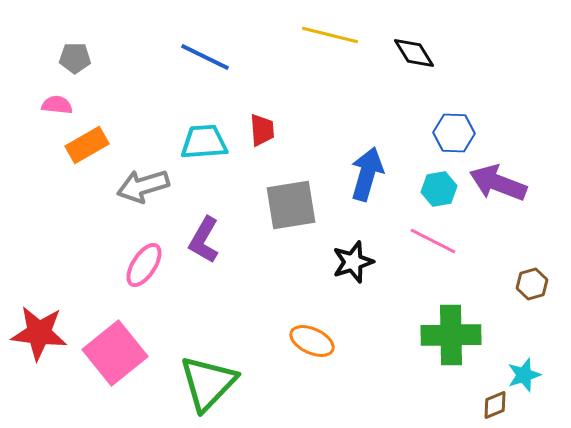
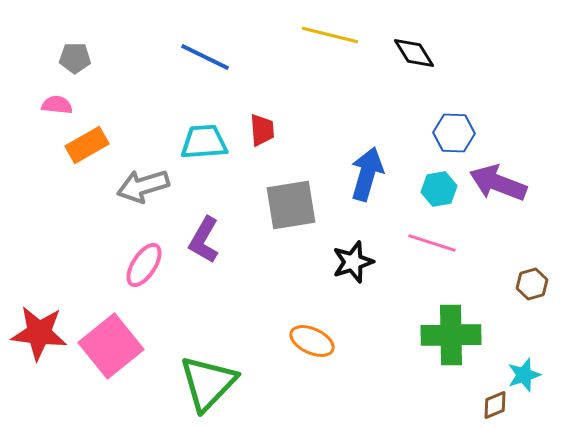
pink line: moved 1 px left, 2 px down; rotated 9 degrees counterclockwise
pink square: moved 4 px left, 7 px up
